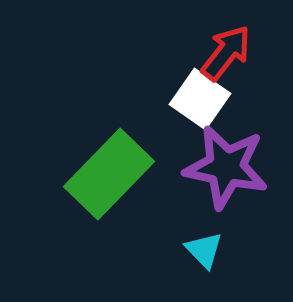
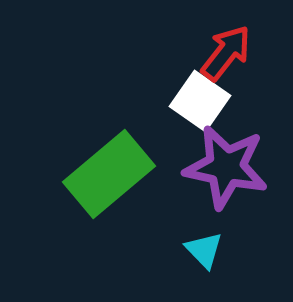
white square: moved 2 px down
green rectangle: rotated 6 degrees clockwise
